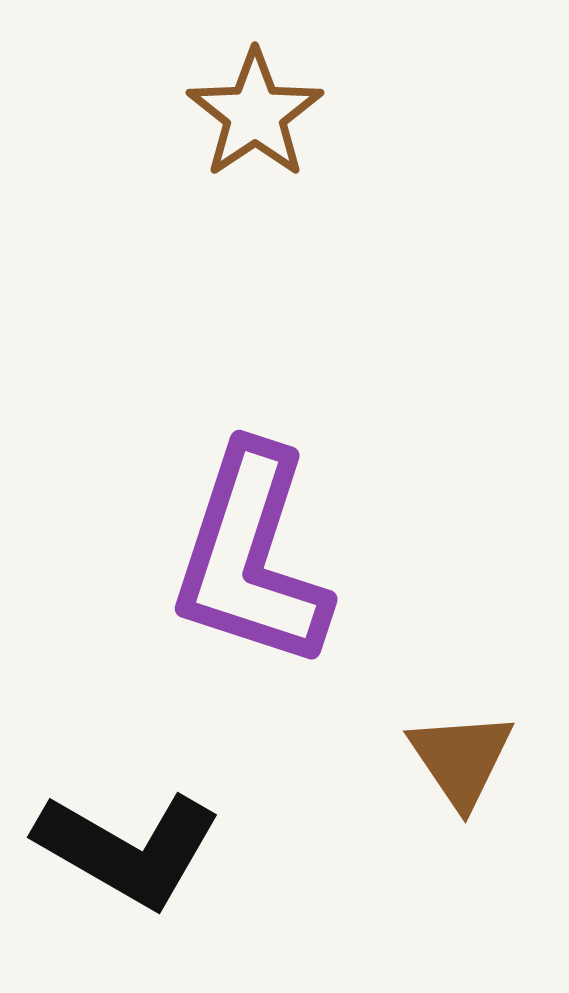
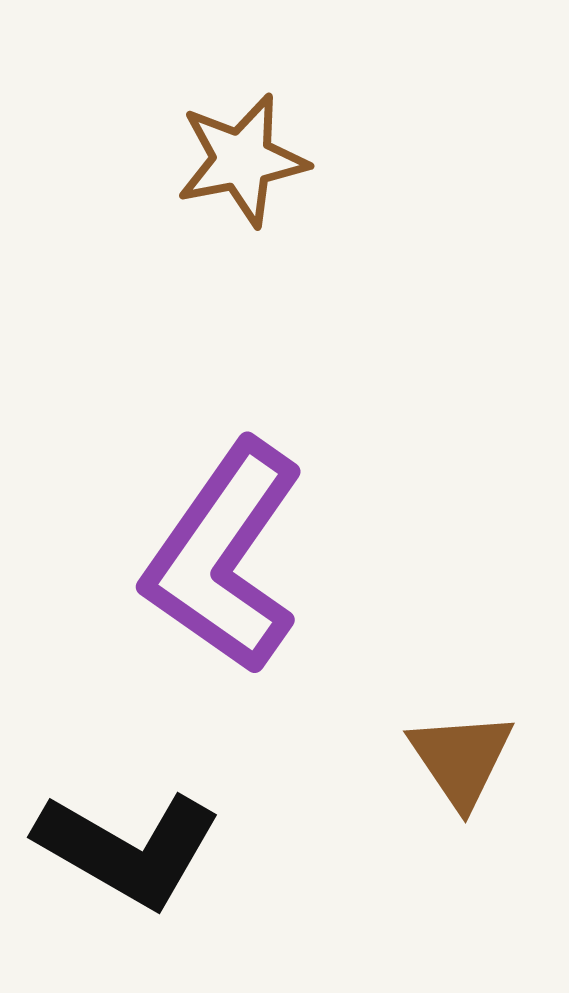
brown star: moved 13 px left, 46 px down; rotated 23 degrees clockwise
purple L-shape: moved 27 px left; rotated 17 degrees clockwise
